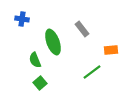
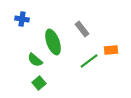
green semicircle: rotated 28 degrees counterclockwise
green line: moved 3 px left, 11 px up
green square: moved 1 px left
